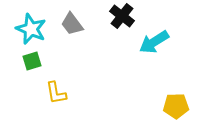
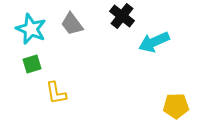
cyan arrow: rotated 8 degrees clockwise
green square: moved 3 px down
